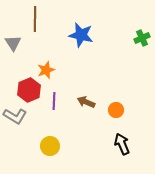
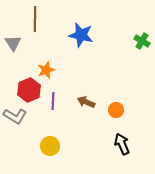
green cross: moved 3 px down; rotated 35 degrees counterclockwise
purple line: moved 1 px left
